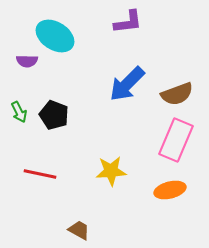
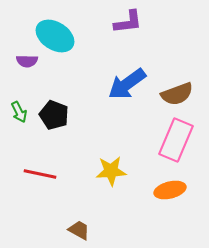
blue arrow: rotated 9 degrees clockwise
